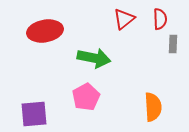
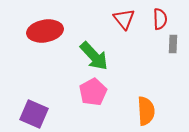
red triangle: rotated 30 degrees counterclockwise
green arrow: moved 2 px up; rotated 36 degrees clockwise
pink pentagon: moved 7 px right, 5 px up
orange semicircle: moved 7 px left, 4 px down
purple square: rotated 28 degrees clockwise
